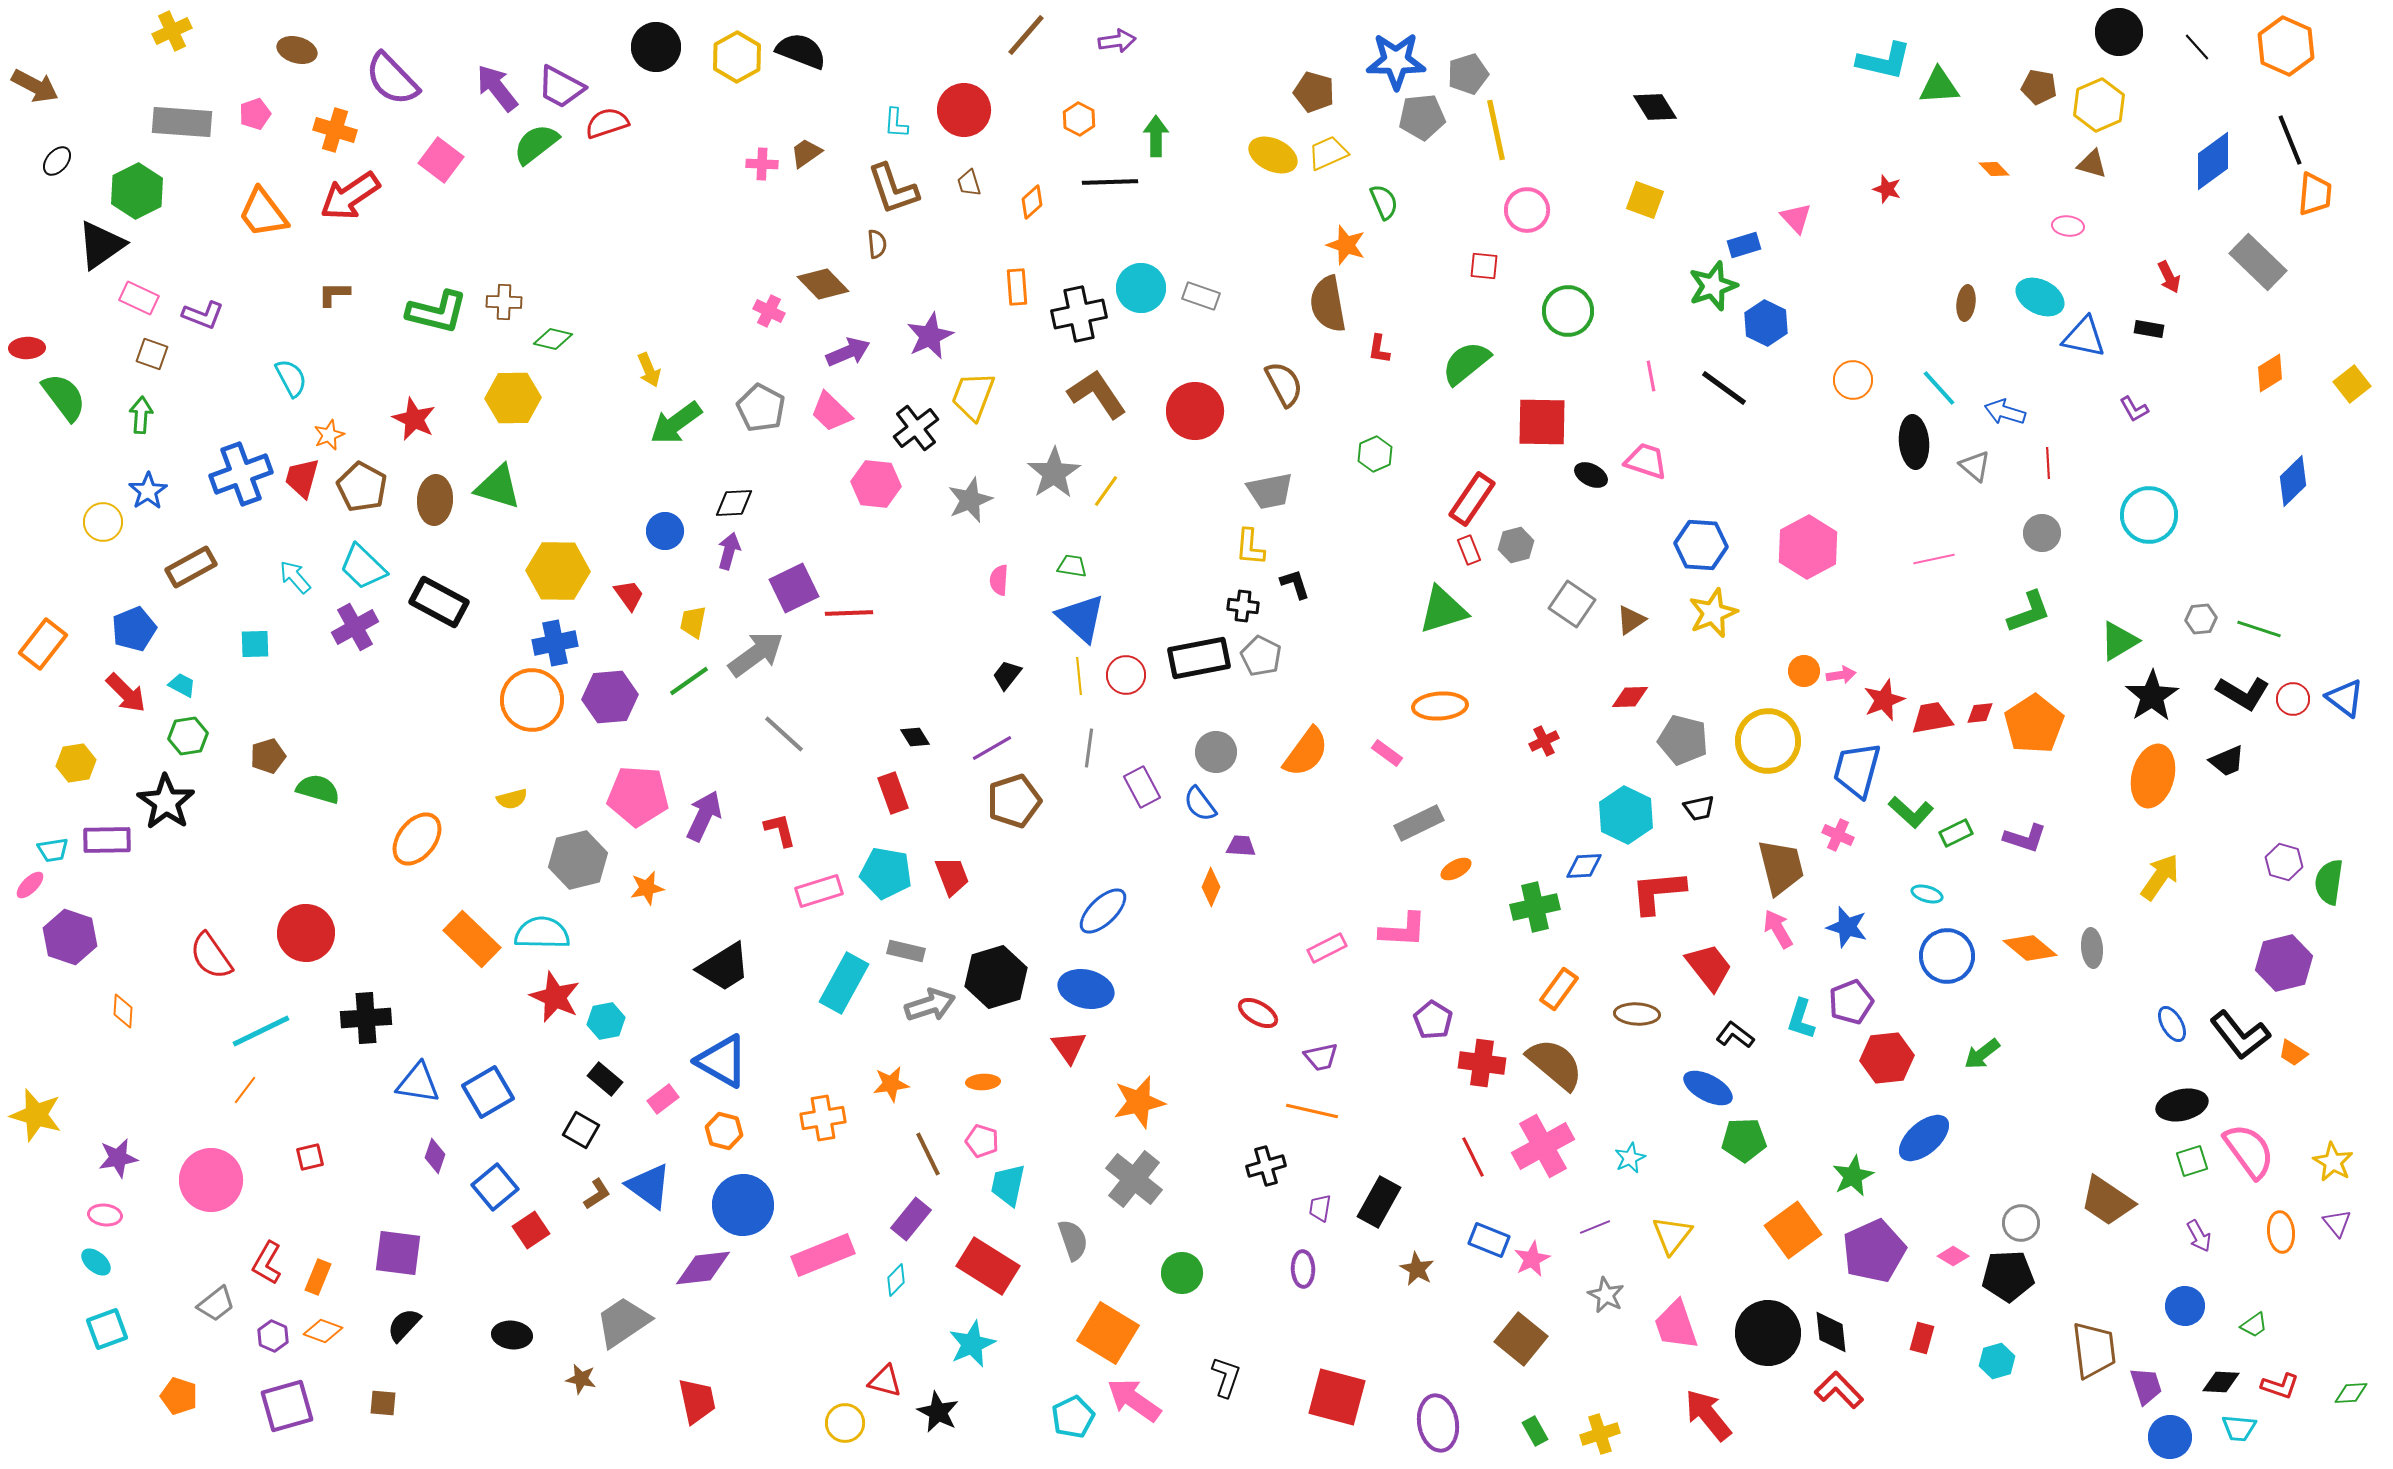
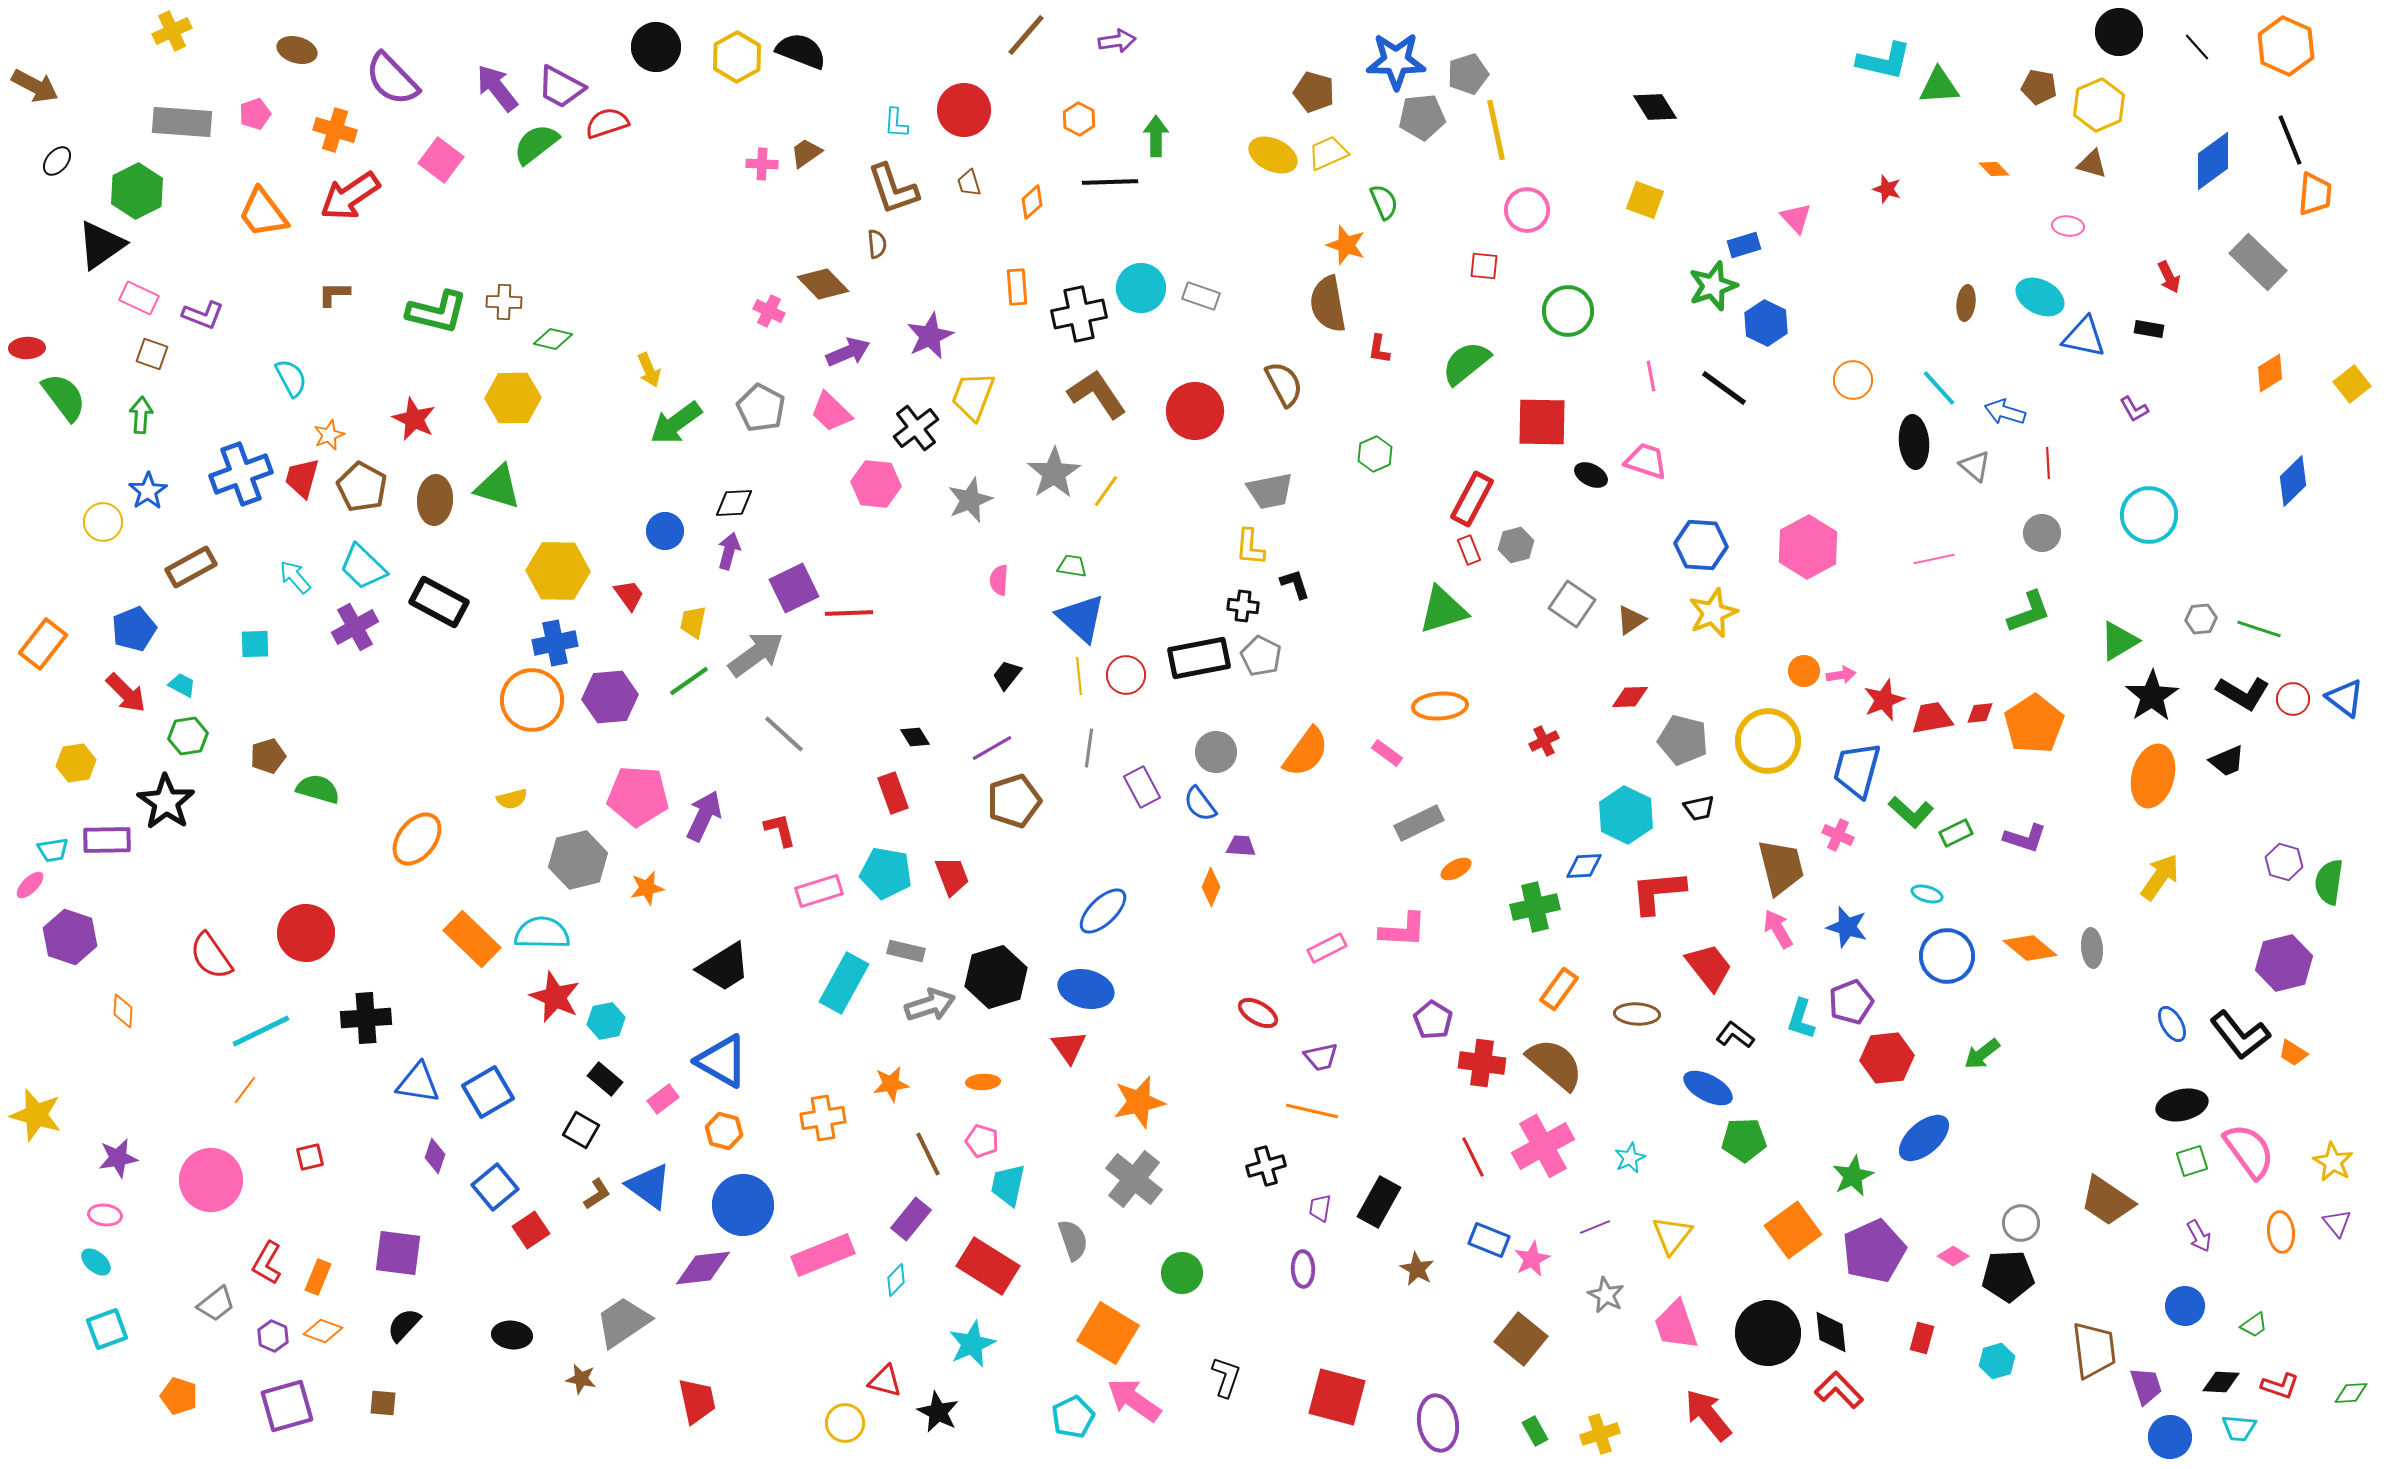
red rectangle at (1472, 499): rotated 6 degrees counterclockwise
